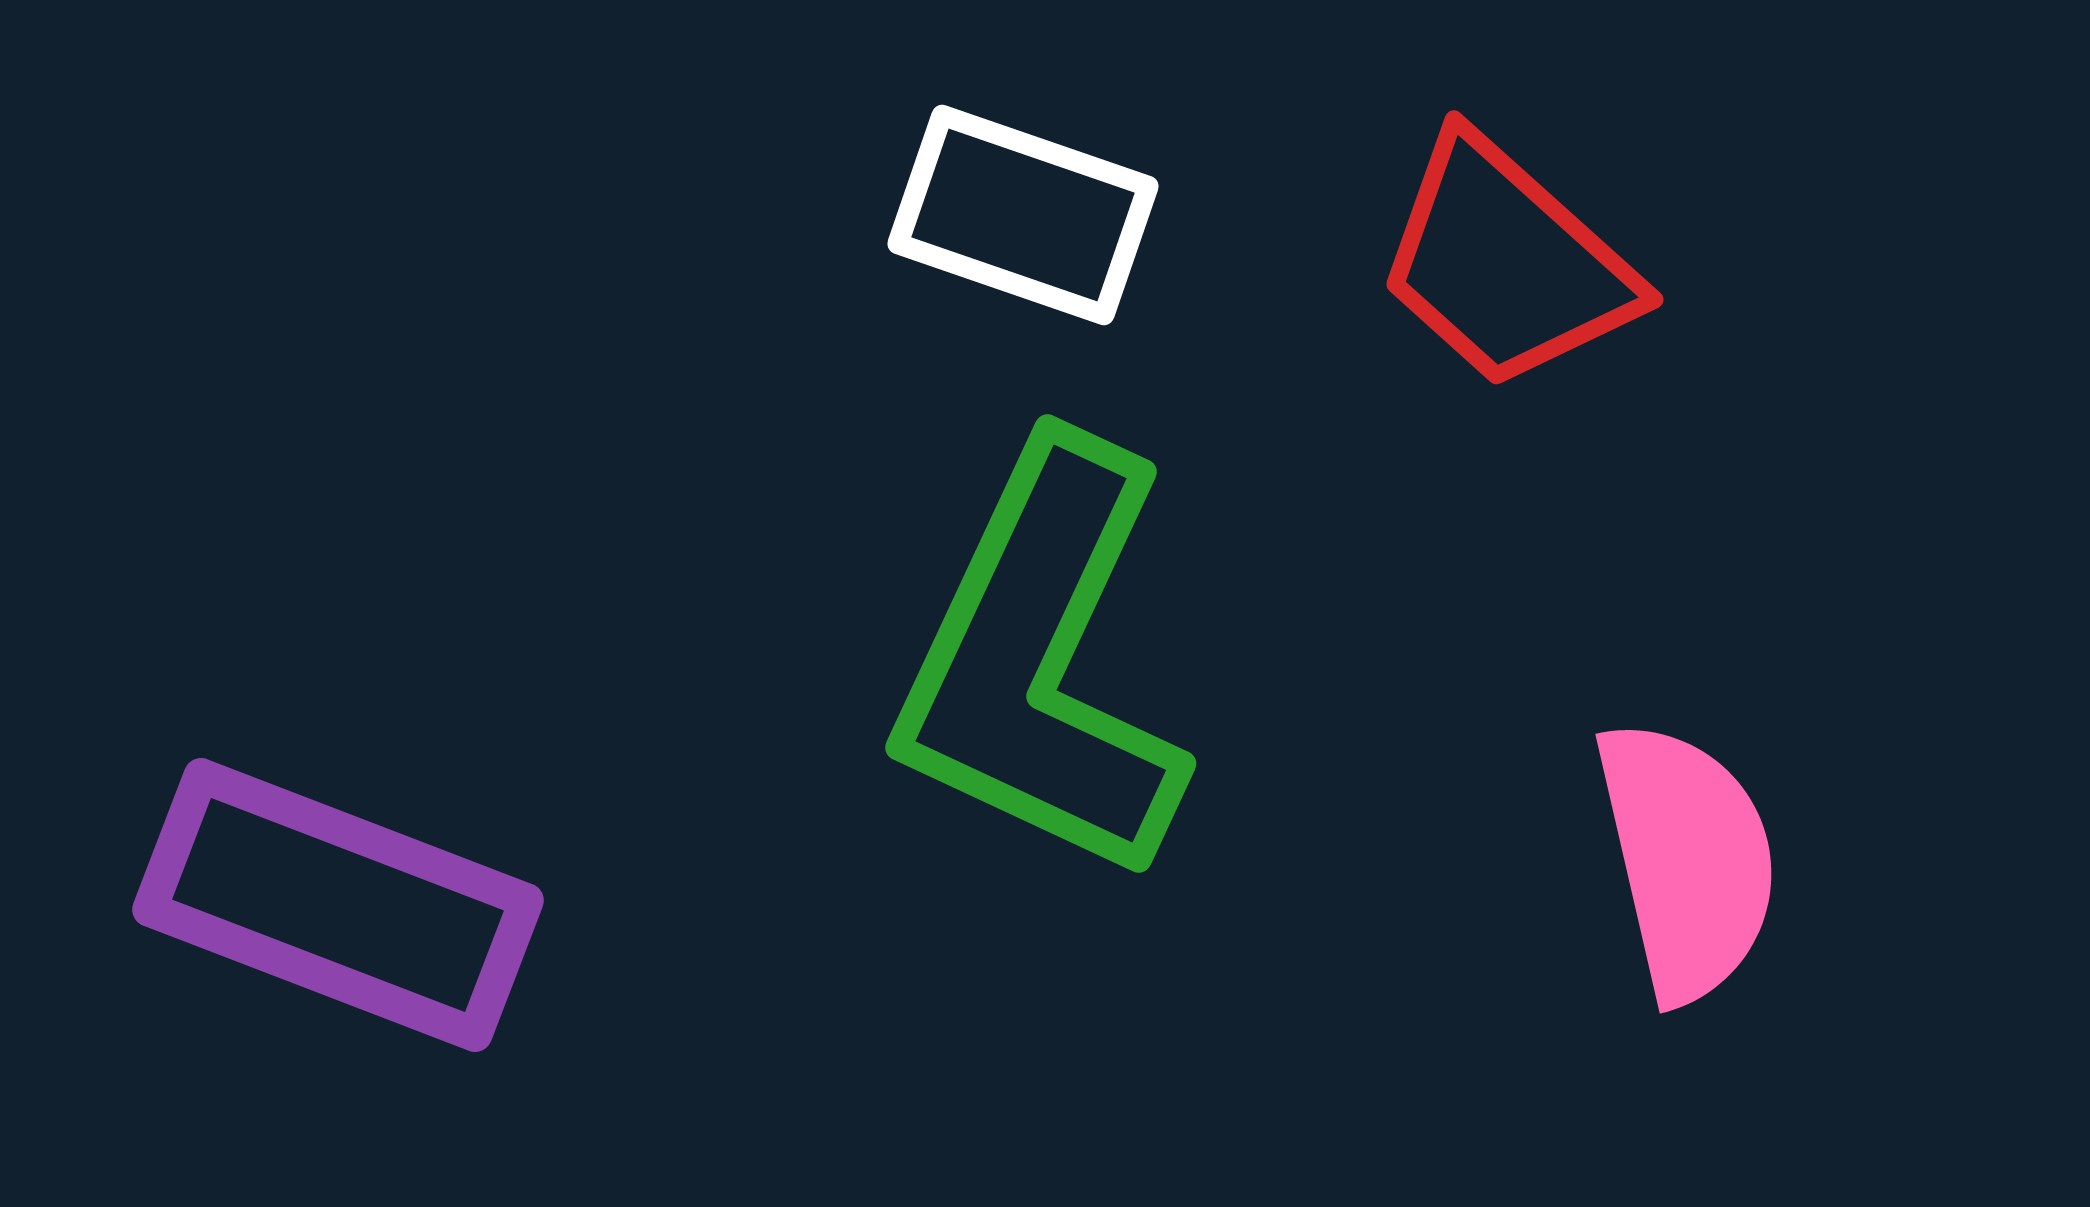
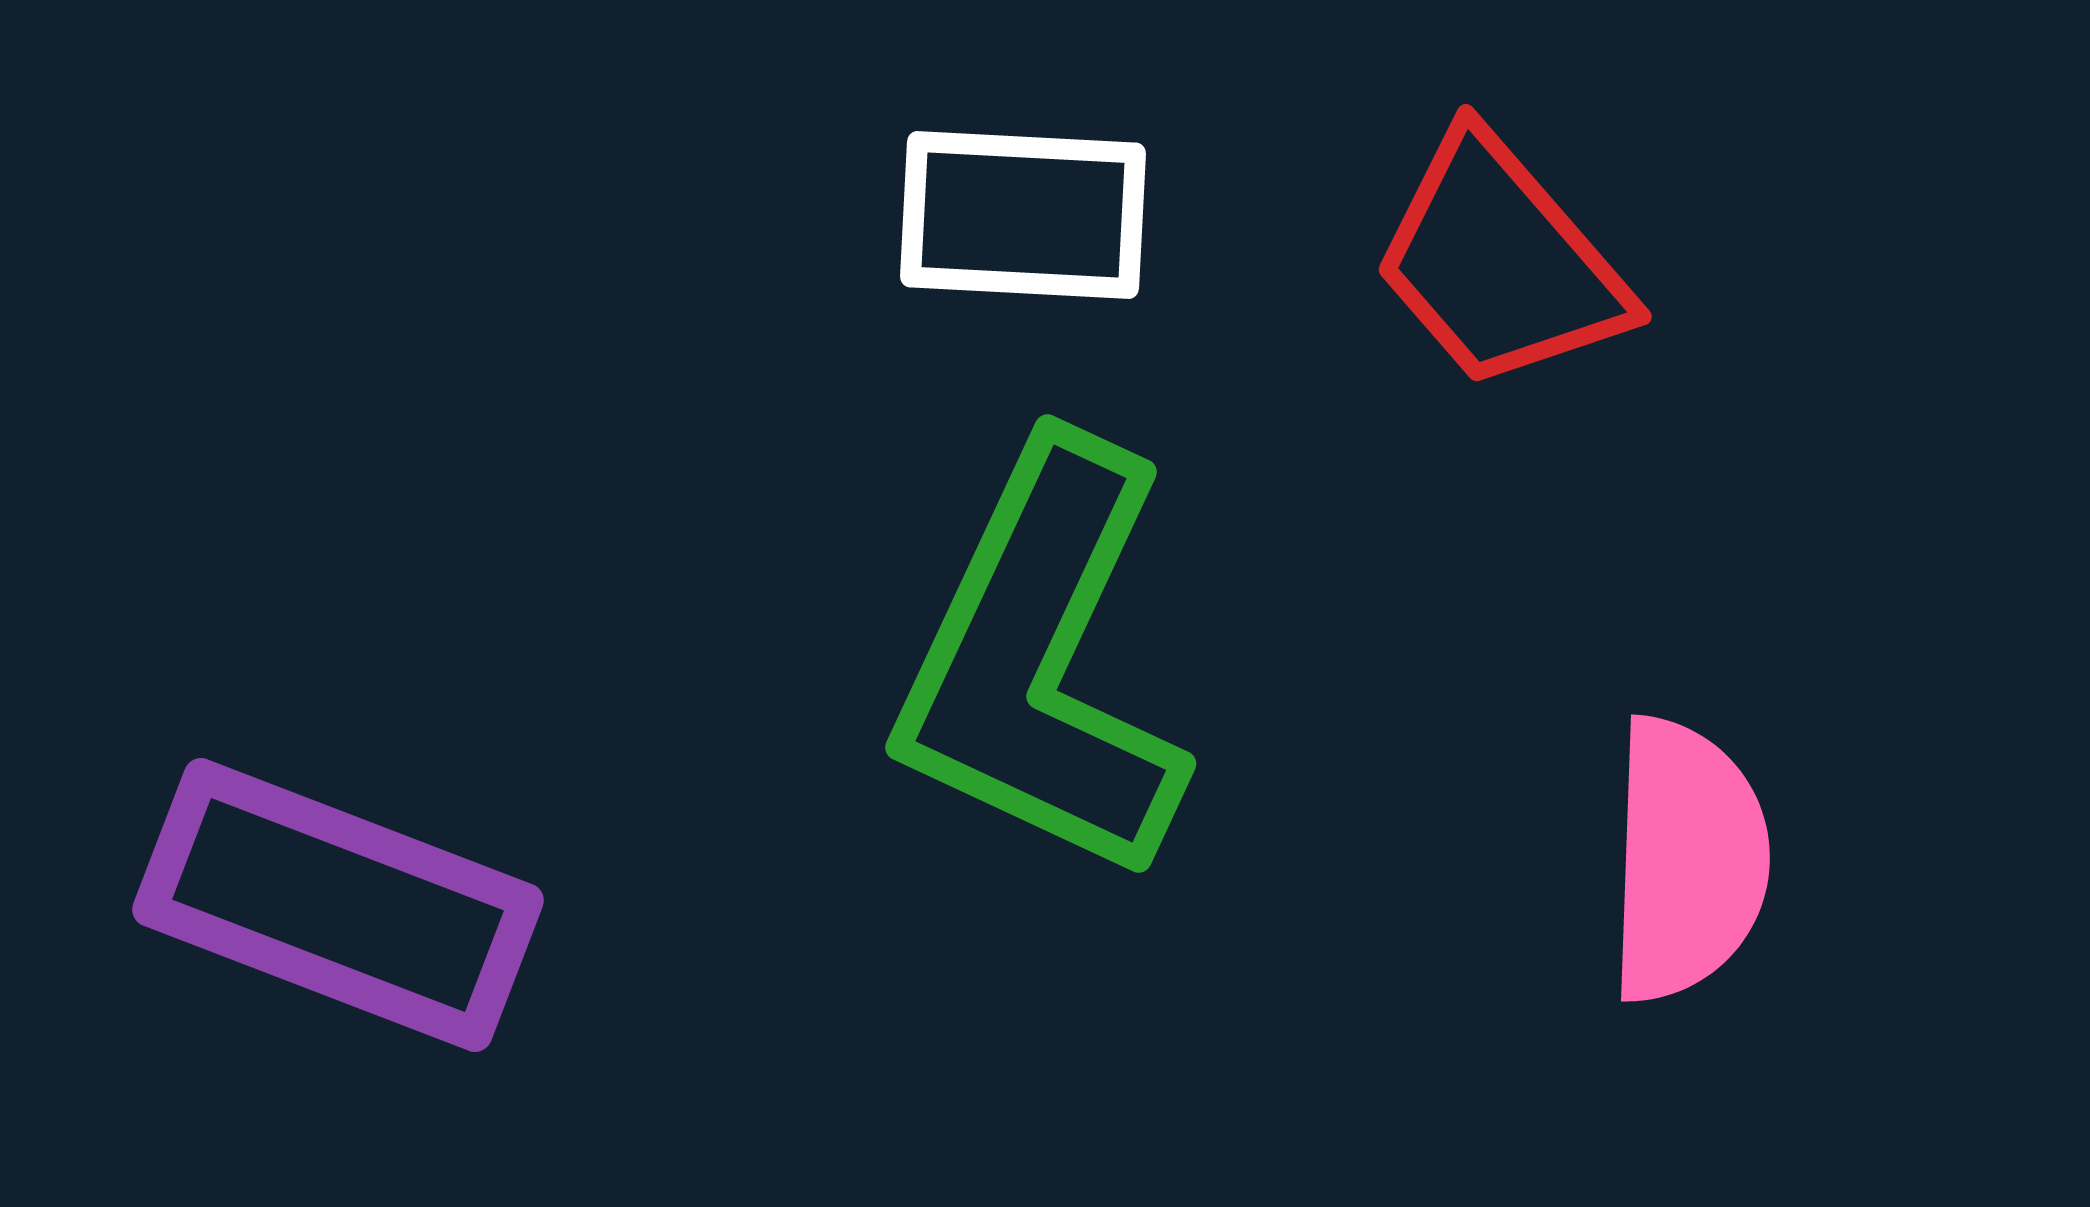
white rectangle: rotated 16 degrees counterclockwise
red trapezoid: moved 6 px left, 1 px up; rotated 7 degrees clockwise
pink semicircle: rotated 15 degrees clockwise
